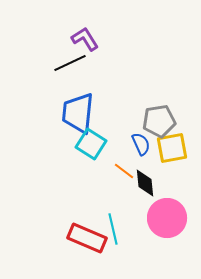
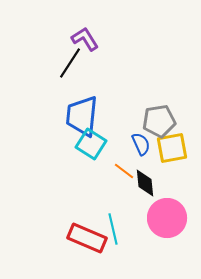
black line: rotated 32 degrees counterclockwise
blue trapezoid: moved 4 px right, 3 px down
